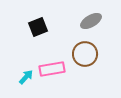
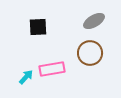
gray ellipse: moved 3 px right
black square: rotated 18 degrees clockwise
brown circle: moved 5 px right, 1 px up
